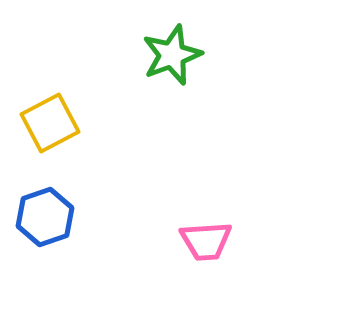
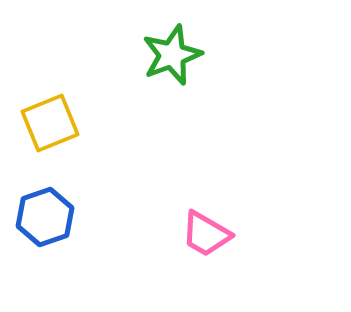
yellow square: rotated 6 degrees clockwise
pink trapezoid: moved 7 px up; rotated 34 degrees clockwise
